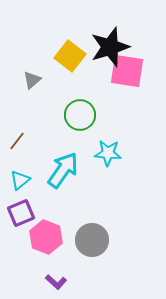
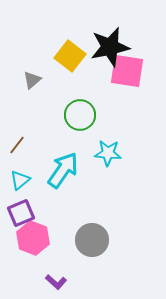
black star: rotated 6 degrees clockwise
brown line: moved 4 px down
pink hexagon: moved 13 px left, 1 px down
